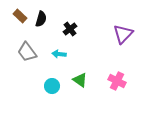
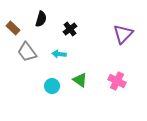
brown rectangle: moved 7 px left, 12 px down
